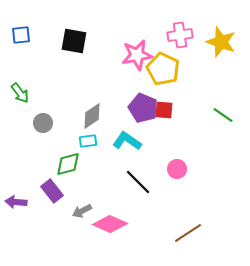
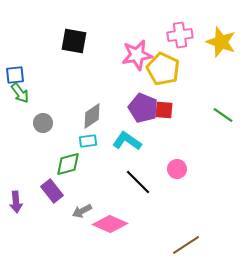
blue square: moved 6 px left, 40 px down
purple arrow: rotated 100 degrees counterclockwise
brown line: moved 2 px left, 12 px down
